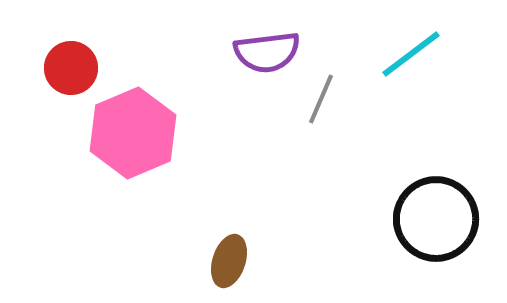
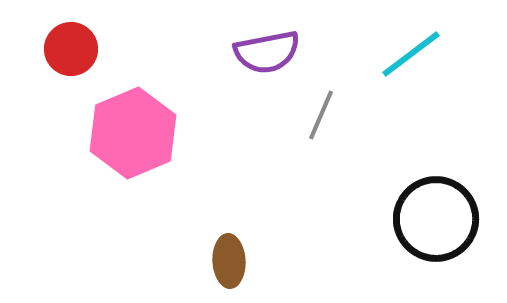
purple semicircle: rotated 4 degrees counterclockwise
red circle: moved 19 px up
gray line: moved 16 px down
brown ellipse: rotated 21 degrees counterclockwise
